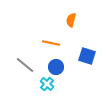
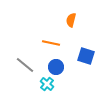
blue square: moved 1 px left
